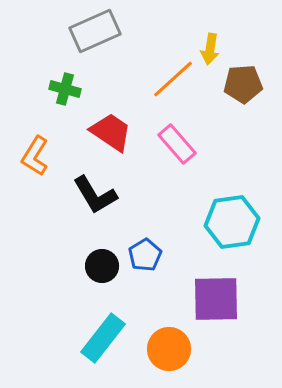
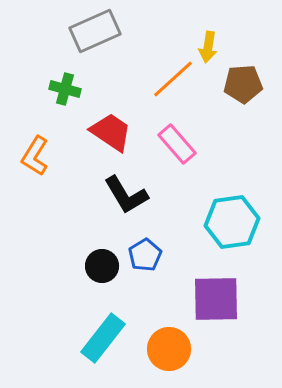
yellow arrow: moved 2 px left, 2 px up
black L-shape: moved 31 px right
